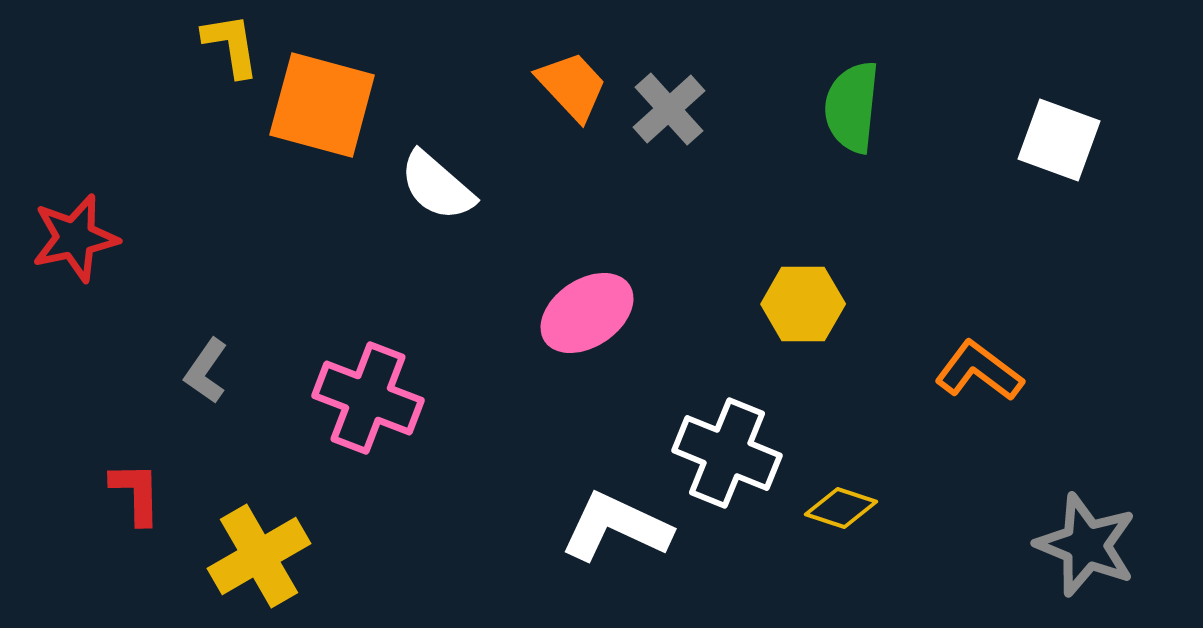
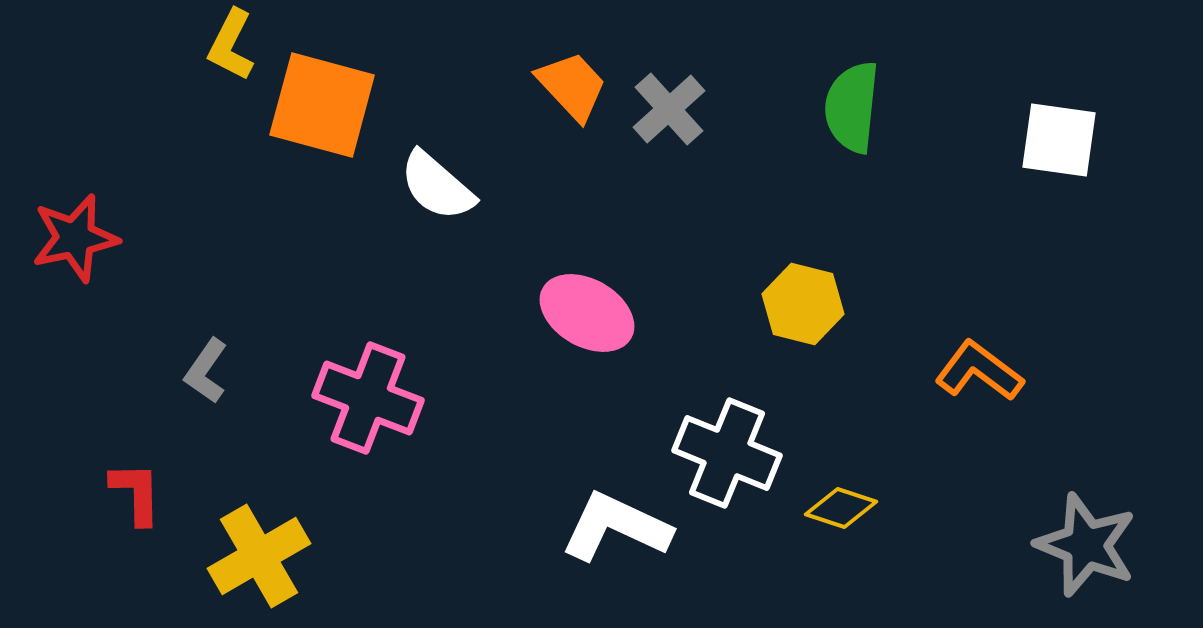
yellow L-shape: rotated 144 degrees counterclockwise
white square: rotated 12 degrees counterclockwise
yellow hexagon: rotated 14 degrees clockwise
pink ellipse: rotated 64 degrees clockwise
